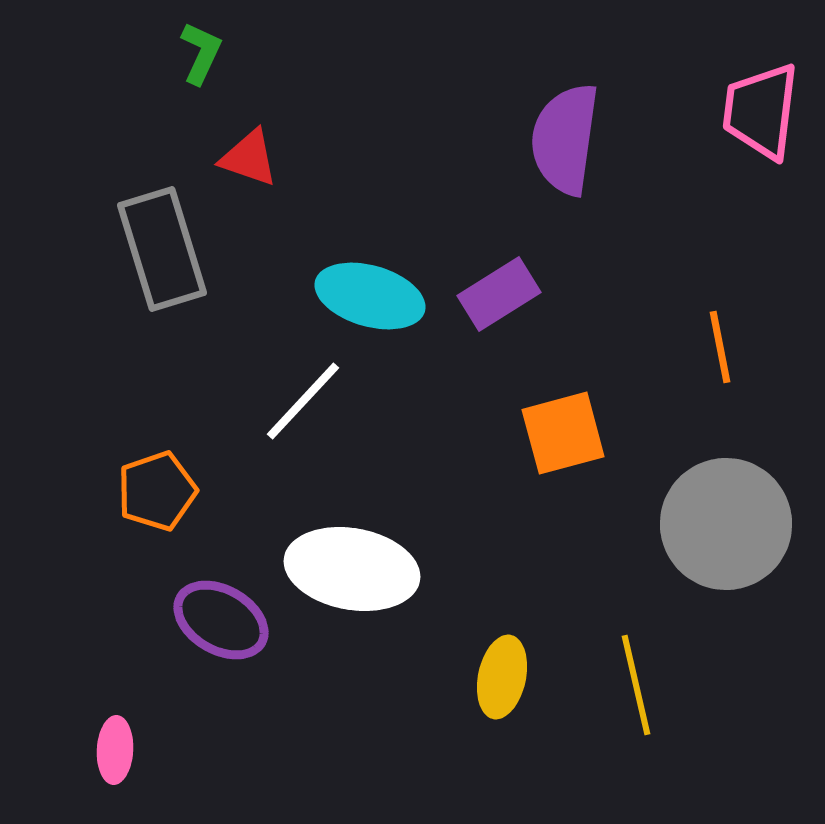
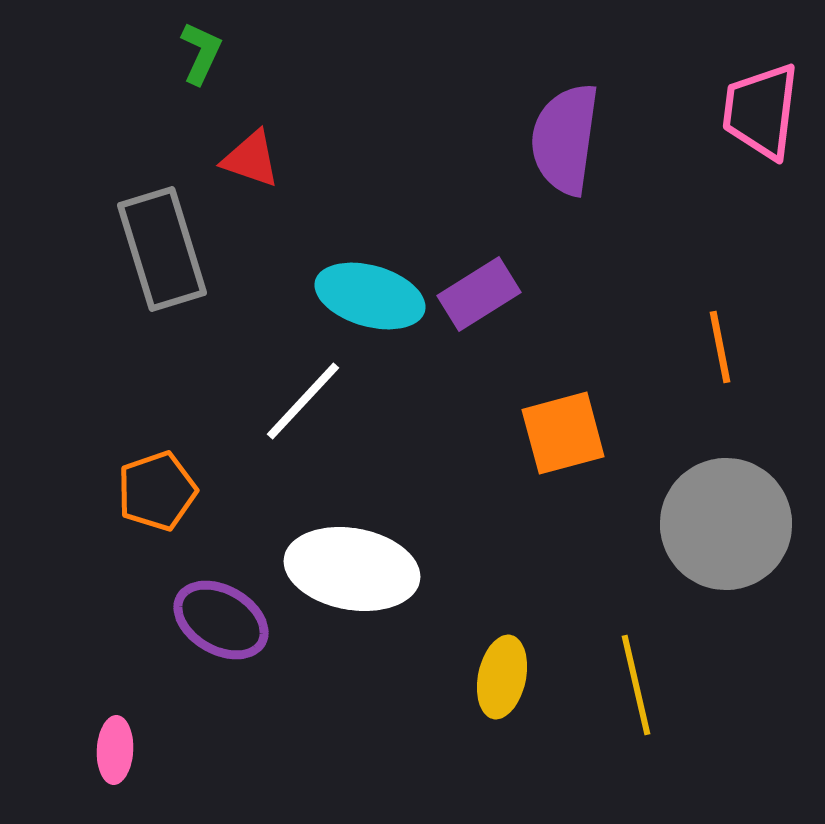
red triangle: moved 2 px right, 1 px down
purple rectangle: moved 20 px left
